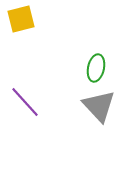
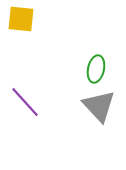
yellow square: rotated 20 degrees clockwise
green ellipse: moved 1 px down
